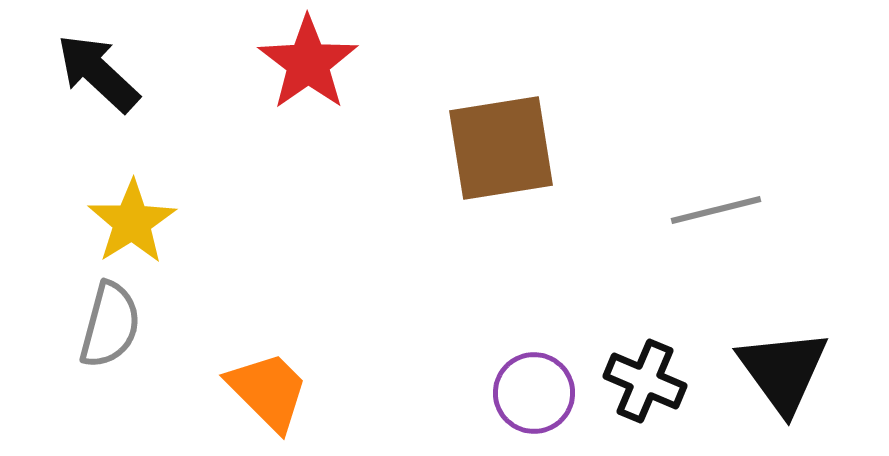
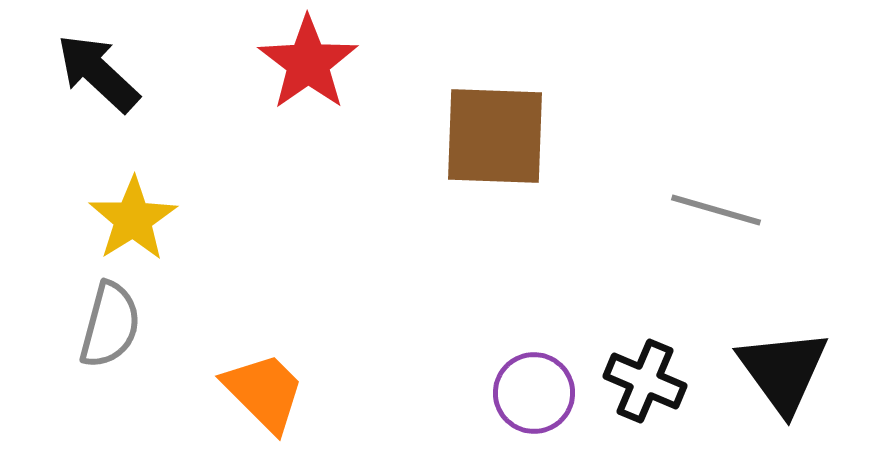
brown square: moved 6 px left, 12 px up; rotated 11 degrees clockwise
gray line: rotated 30 degrees clockwise
yellow star: moved 1 px right, 3 px up
orange trapezoid: moved 4 px left, 1 px down
